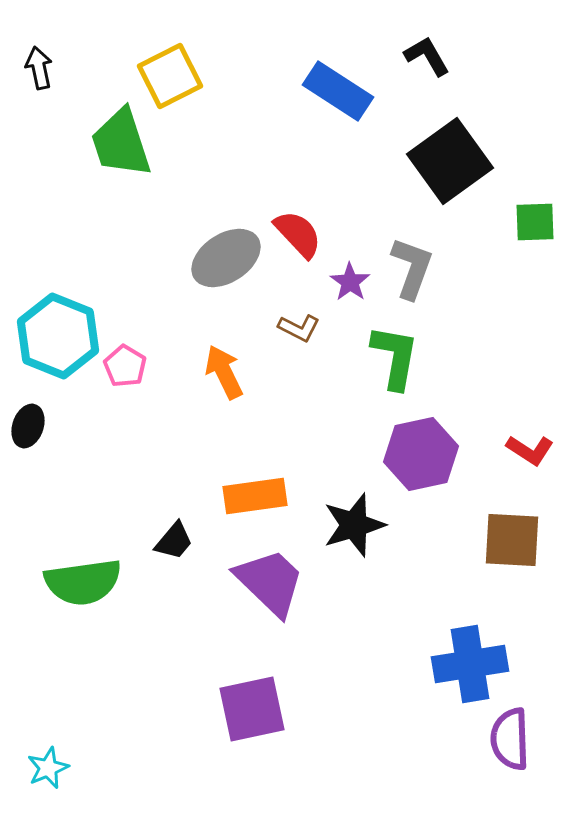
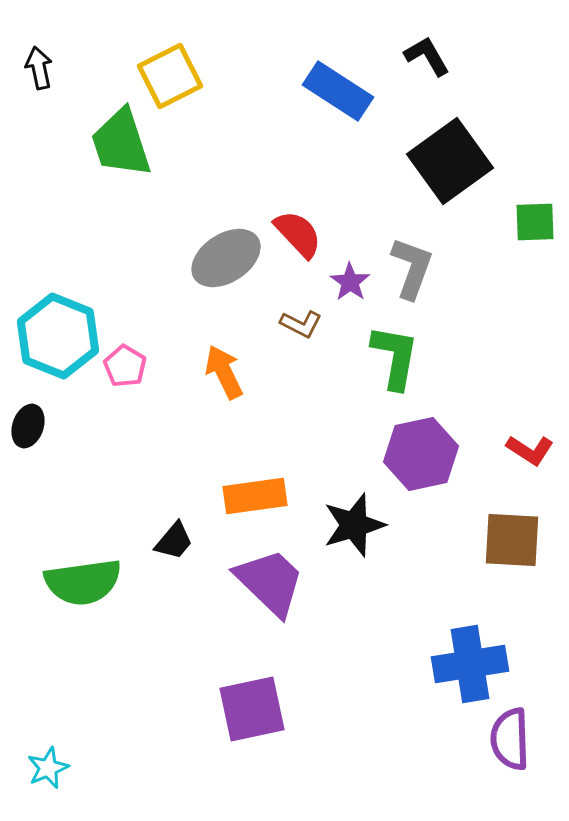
brown L-shape: moved 2 px right, 4 px up
